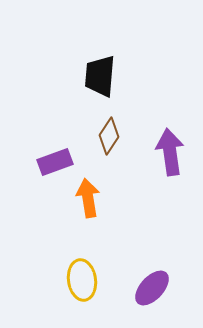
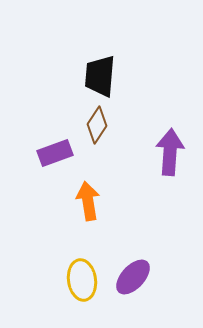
brown diamond: moved 12 px left, 11 px up
purple arrow: rotated 12 degrees clockwise
purple rectangle: moved 9 px up
orange arrow: moved 3 px down
purple ellipse: moved 19 px left, 11 px up
